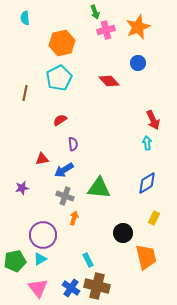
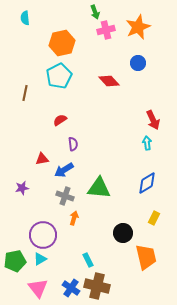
cyan pentagon: moved 2 px up
